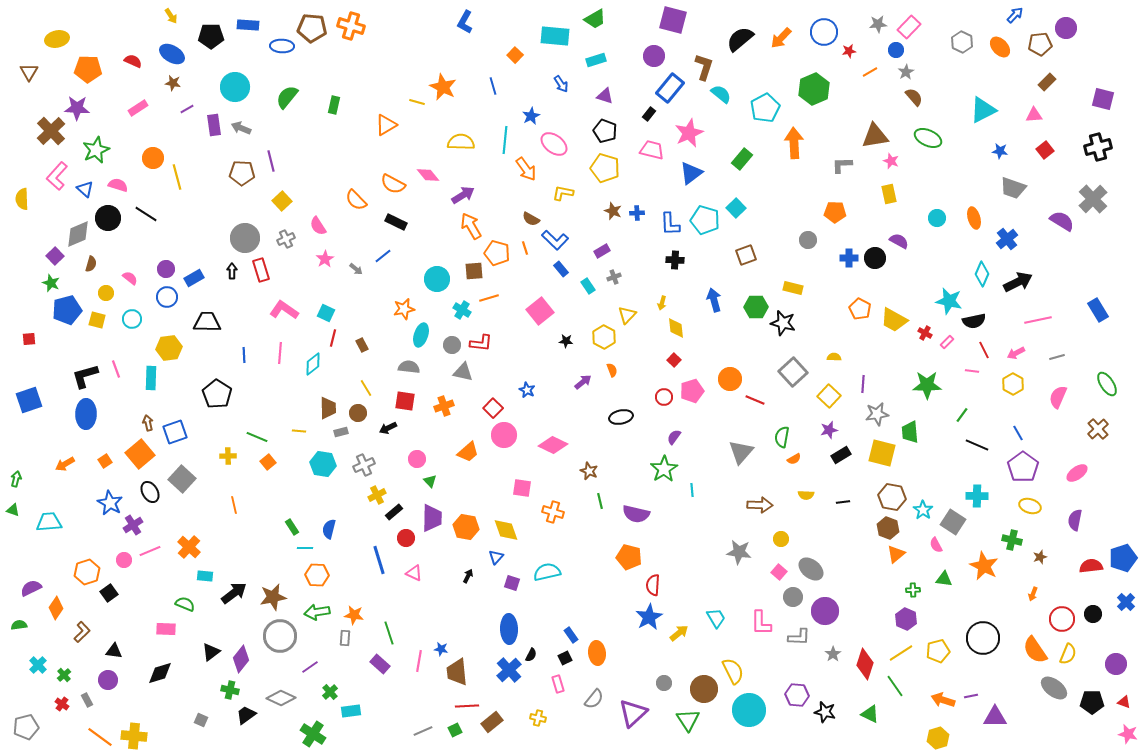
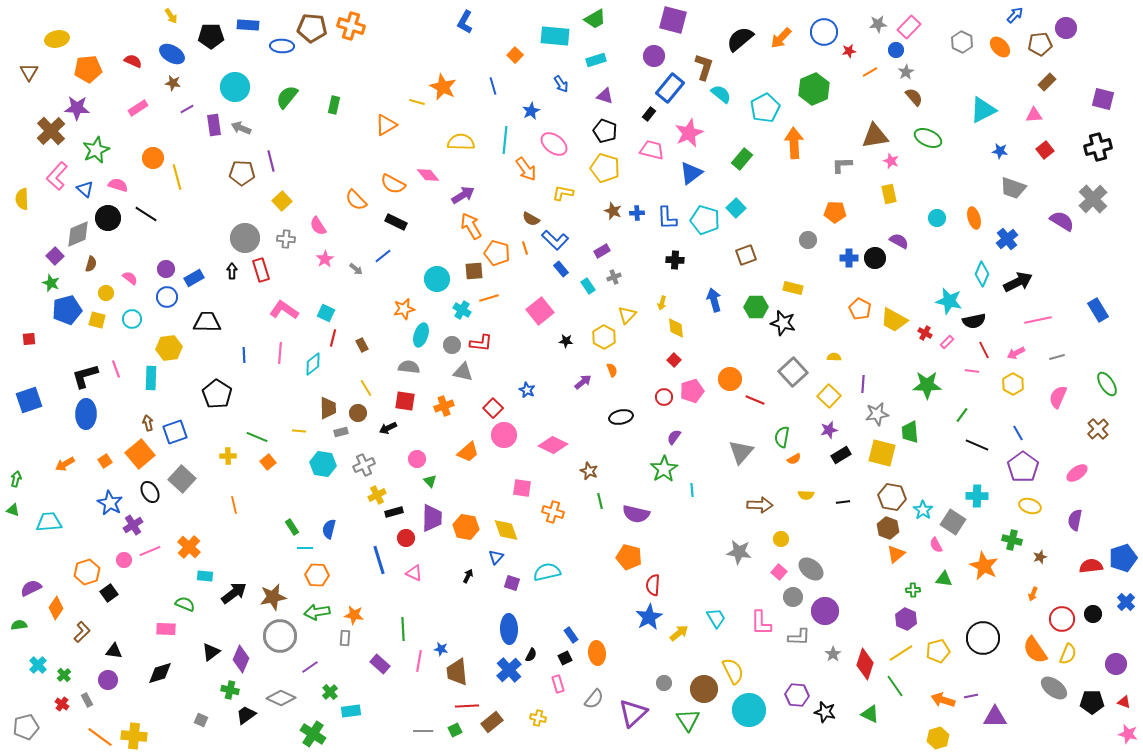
orange pentagon at (88, 69): rotated 8 degrees counterclockwise
blue star at (531, 116): moved 5 px up
blue L-shape at (670, 224): moved 3 px left, 6 px up
gray cross at (286, 239): rotated 30 degrees clockwise
black rectangle at (394, 512): rotated 24 degrees clockwise
green line at (389, 633): moved 14 px right, 4 px up; rotated 15 degrees clockwise
purple diamond at (241, 659): rotated 16 degrees counterclockwise
gray line at (423, 731): rotated 24 degrees clockwise
